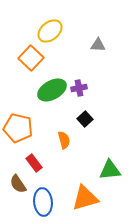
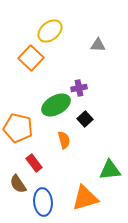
green ellipse: moved 4 px right, 15 px down
